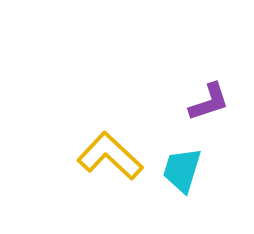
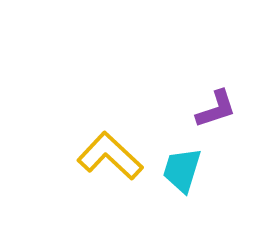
purple L-shape: moved 7 px right, 7 px down
